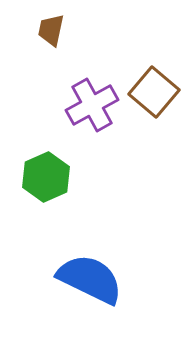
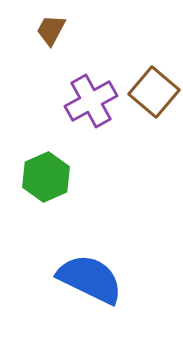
brown trapezoid: rotated 16 degrees clockwise
purple cross: moved 1 px left, 4 px up
